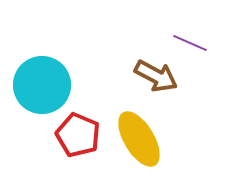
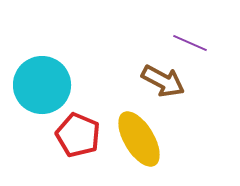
brown arrow: moved 7 px right, 5 px down
